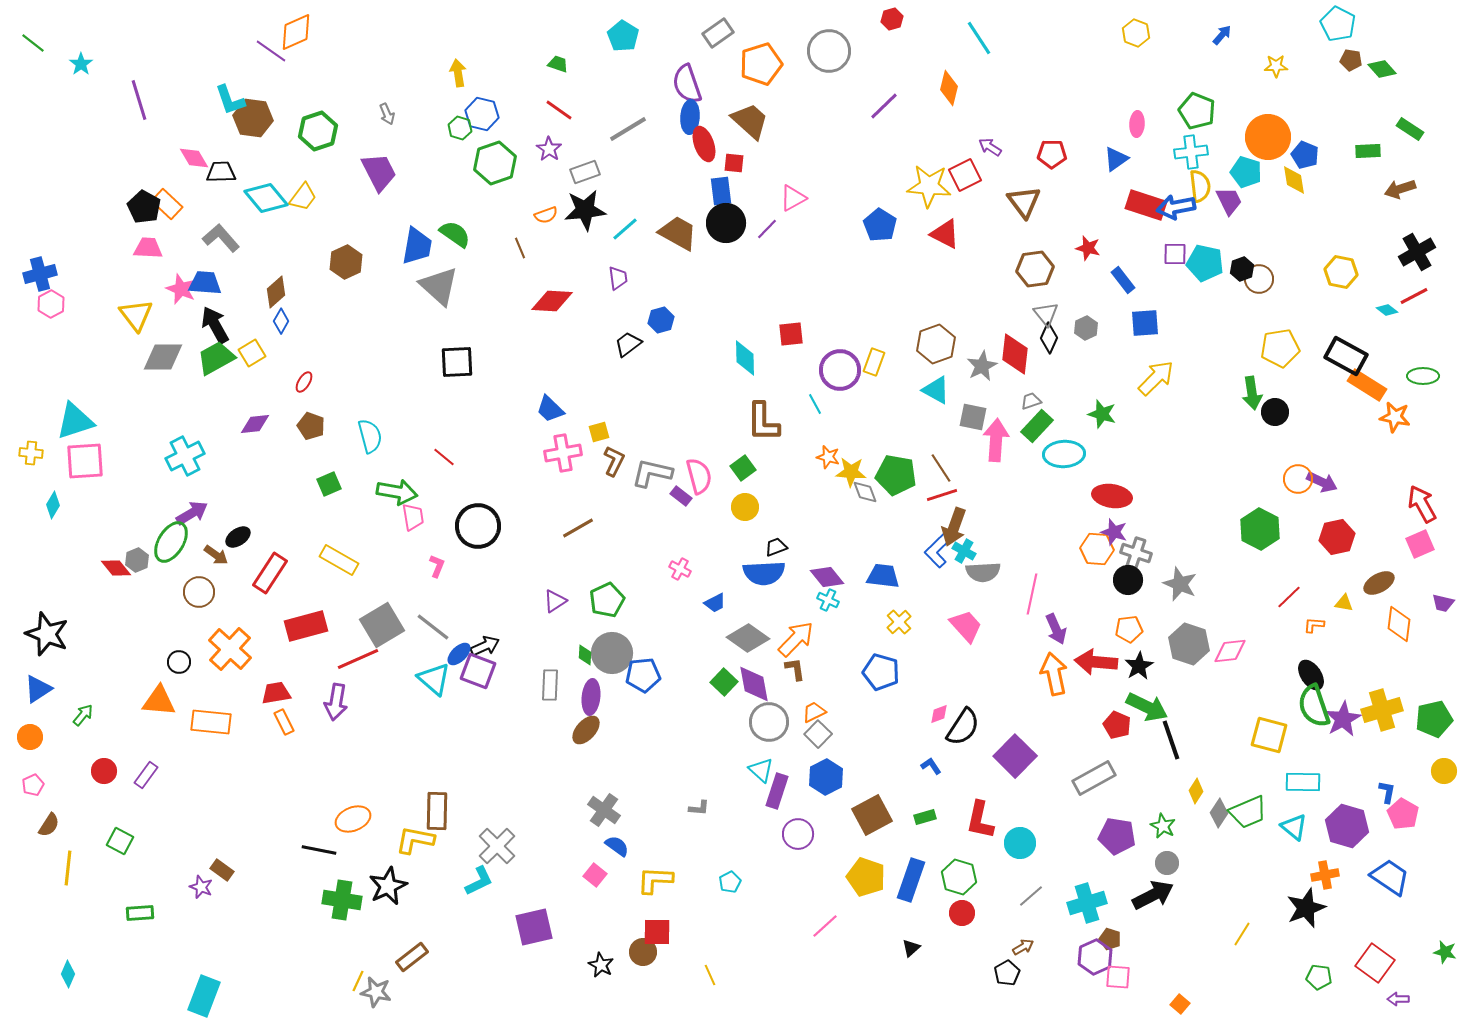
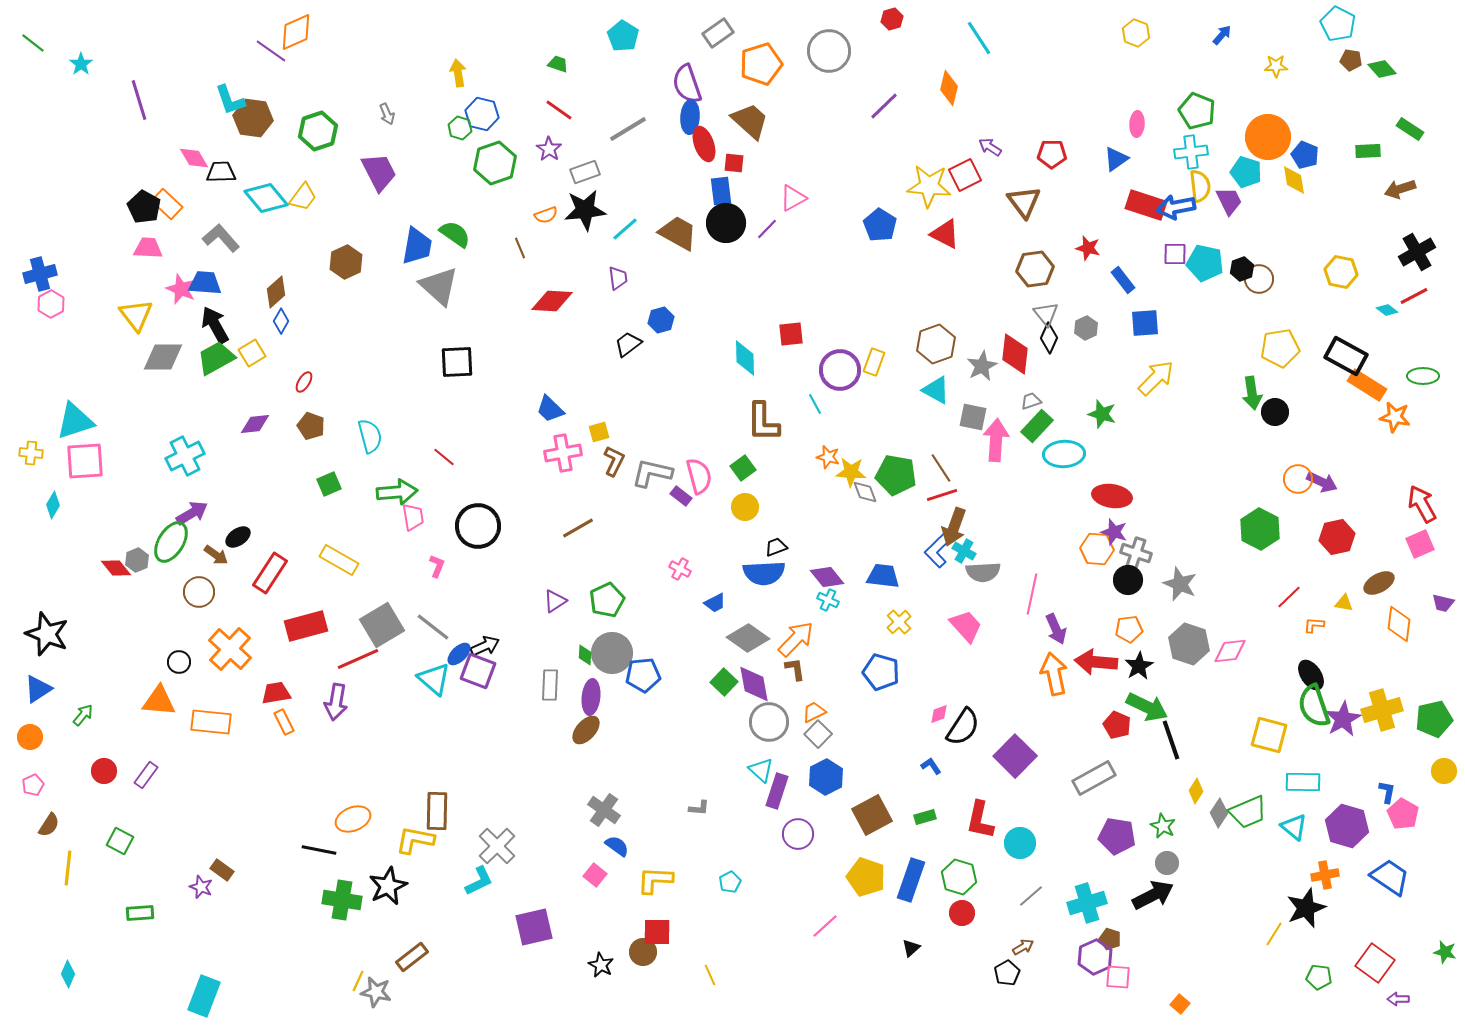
green arrow at (397, 492): rotated 15 degrees counterclockwise
yellow line at (1242, 934): moved 32 px right
